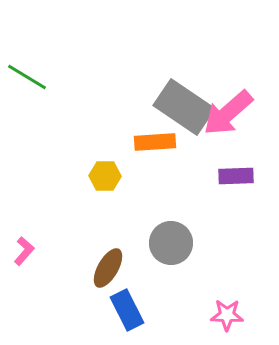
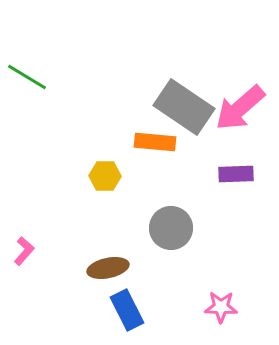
pink arrow: moved 12 px right, 5 px up
orange rectangle: rotated 9 degrees clockwise
purple rectangle: moved 2 px up
gray circle: moved 15 px up
brown ellipse: rotated 48 degrees clockwise
pink star: moved 6 px left, 8 px up
